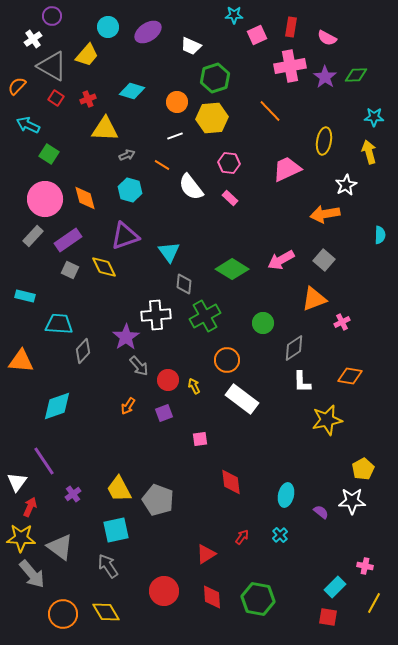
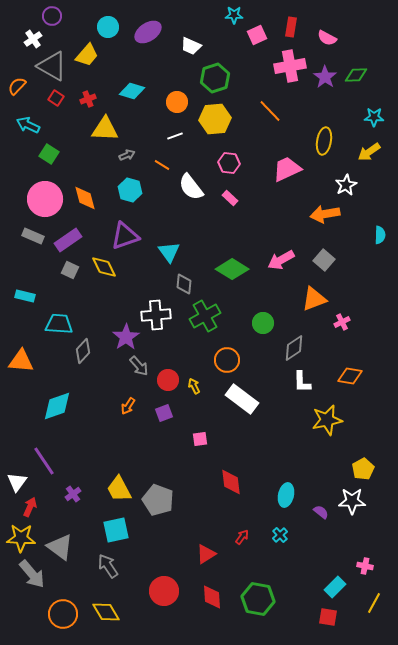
yellow hexagon at (212, 118): moved 3 px right, 1 px down
yellow arrow at (369, 152): rotated 110 degrees counterclockwise
gray rectangle at (33, 236): rotated 70 degrees clockwise
